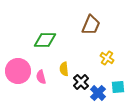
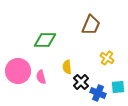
yellow semicircle: moved 3 px right, 2 px up
blue cross: rotated 21 degrees counterclockwise
